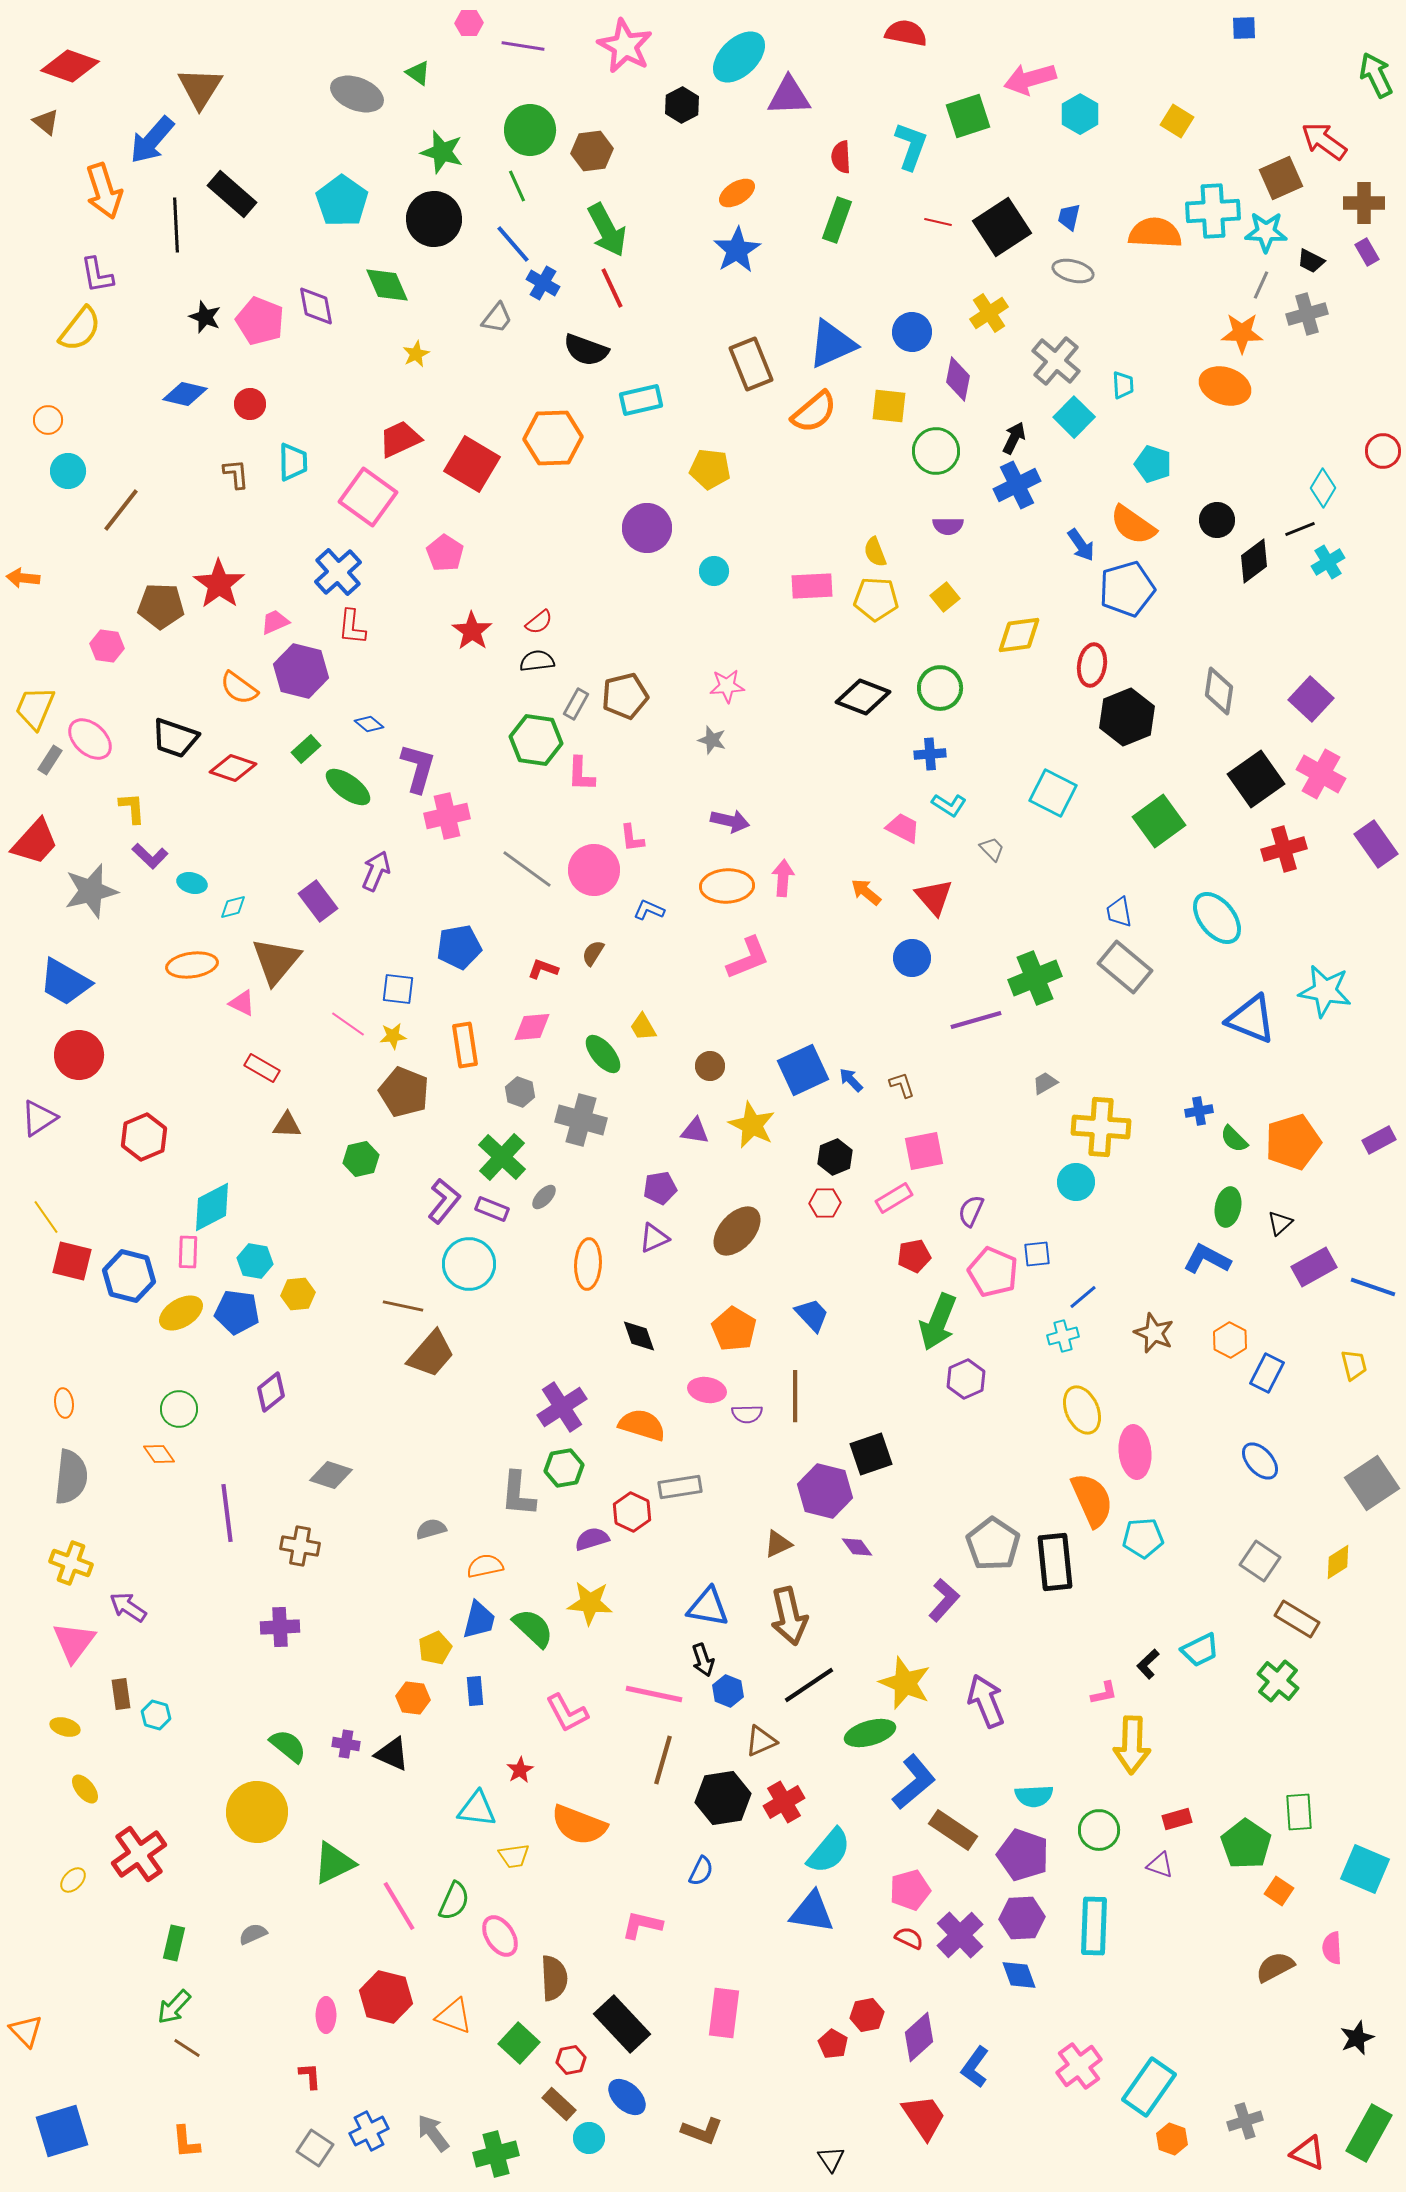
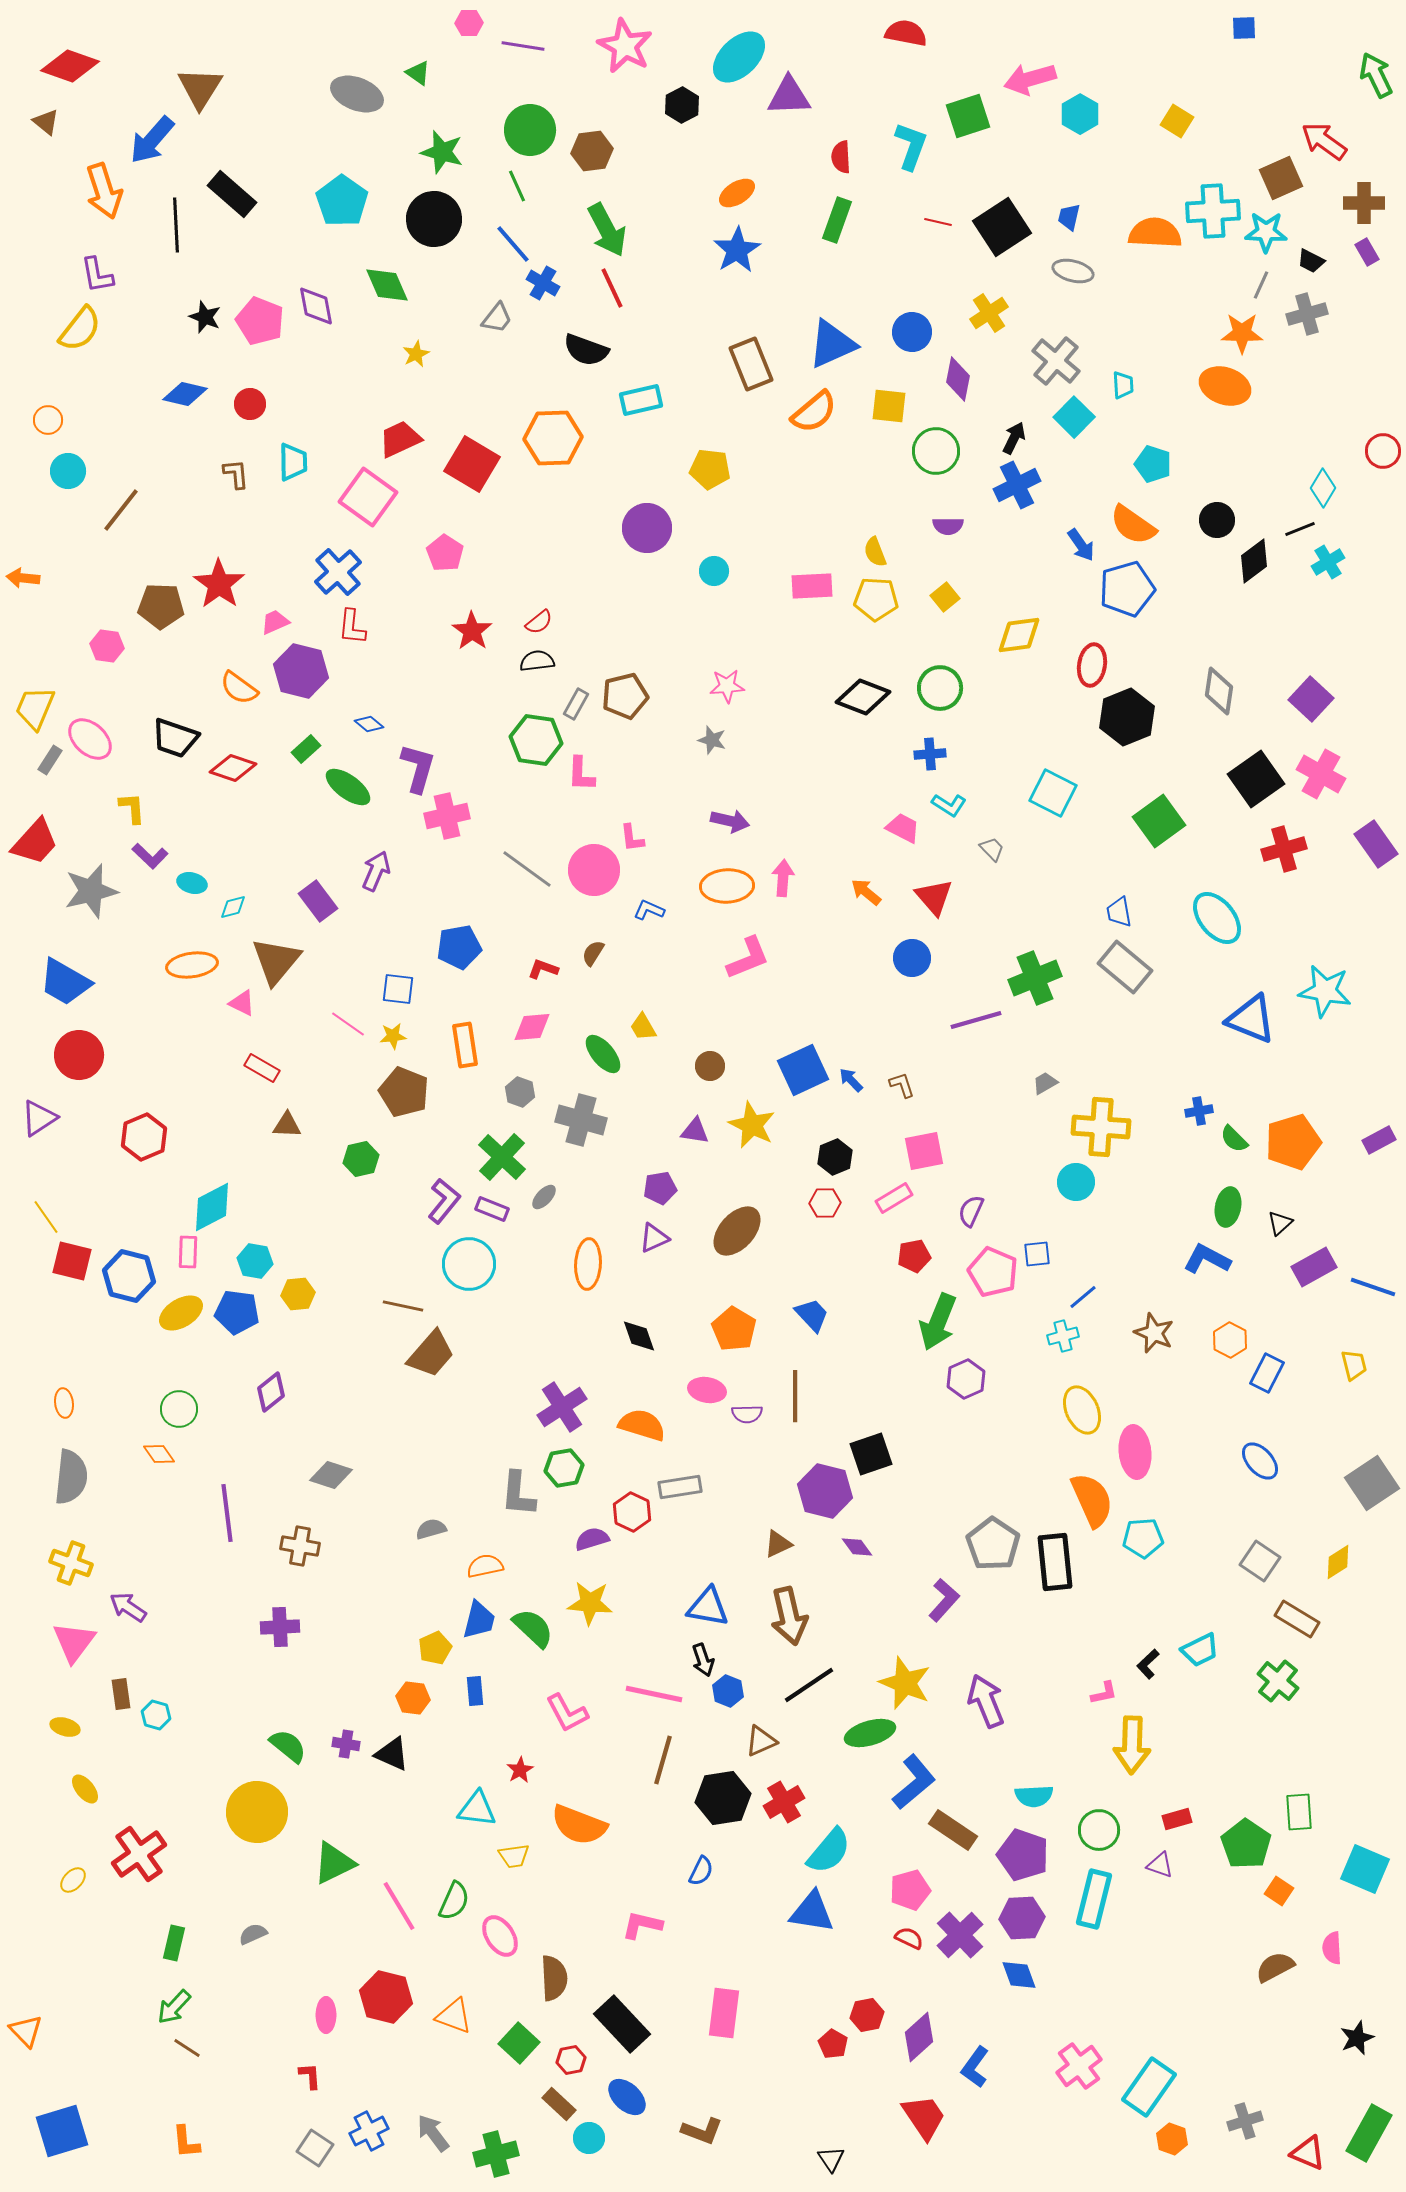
cyan rectangle at (1094, 1926): moved 27 px up; rotated 12 degrees clockwise
